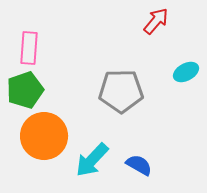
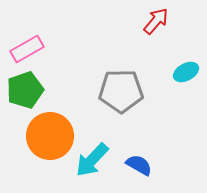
pink rectangle: moved 2 px left, 1 px down; rotated 56 degrees clockwise
orange circle: moved 6 px right
